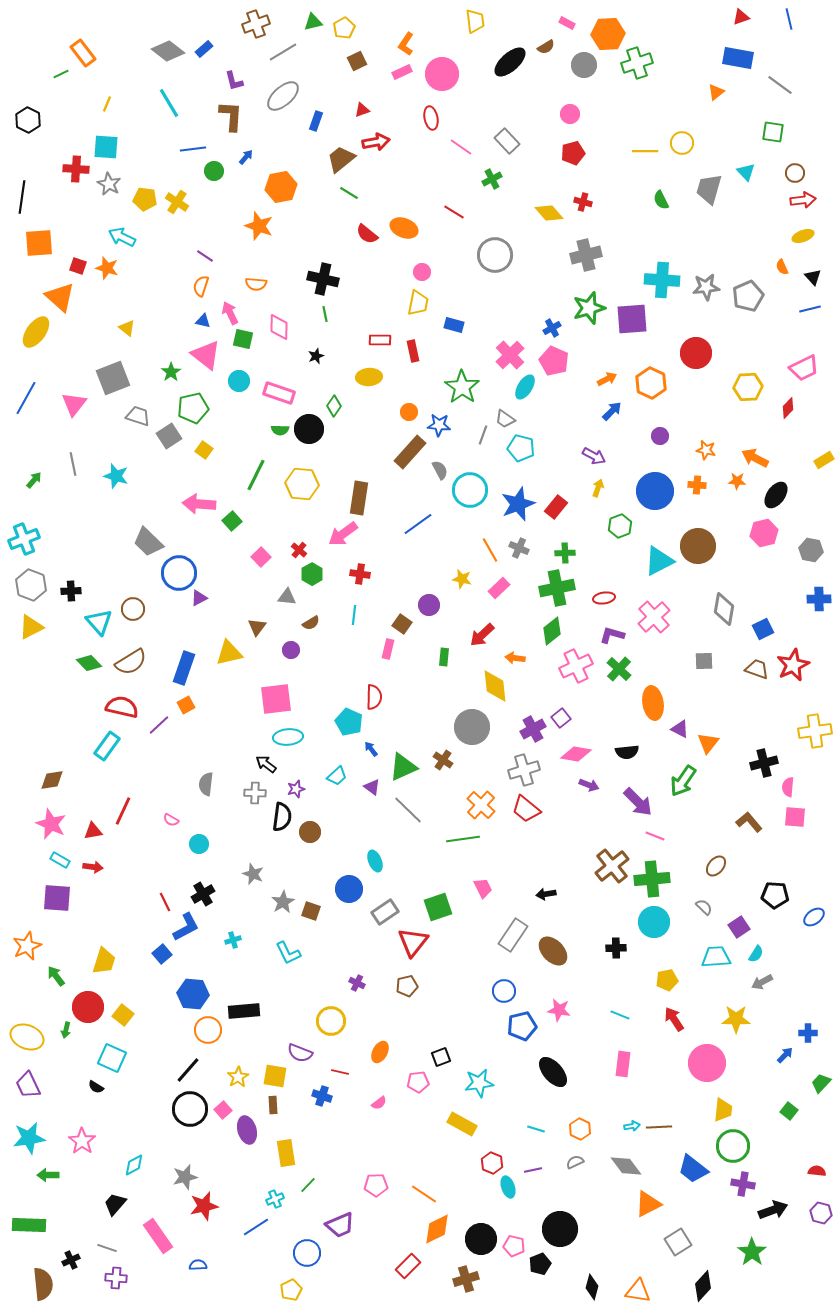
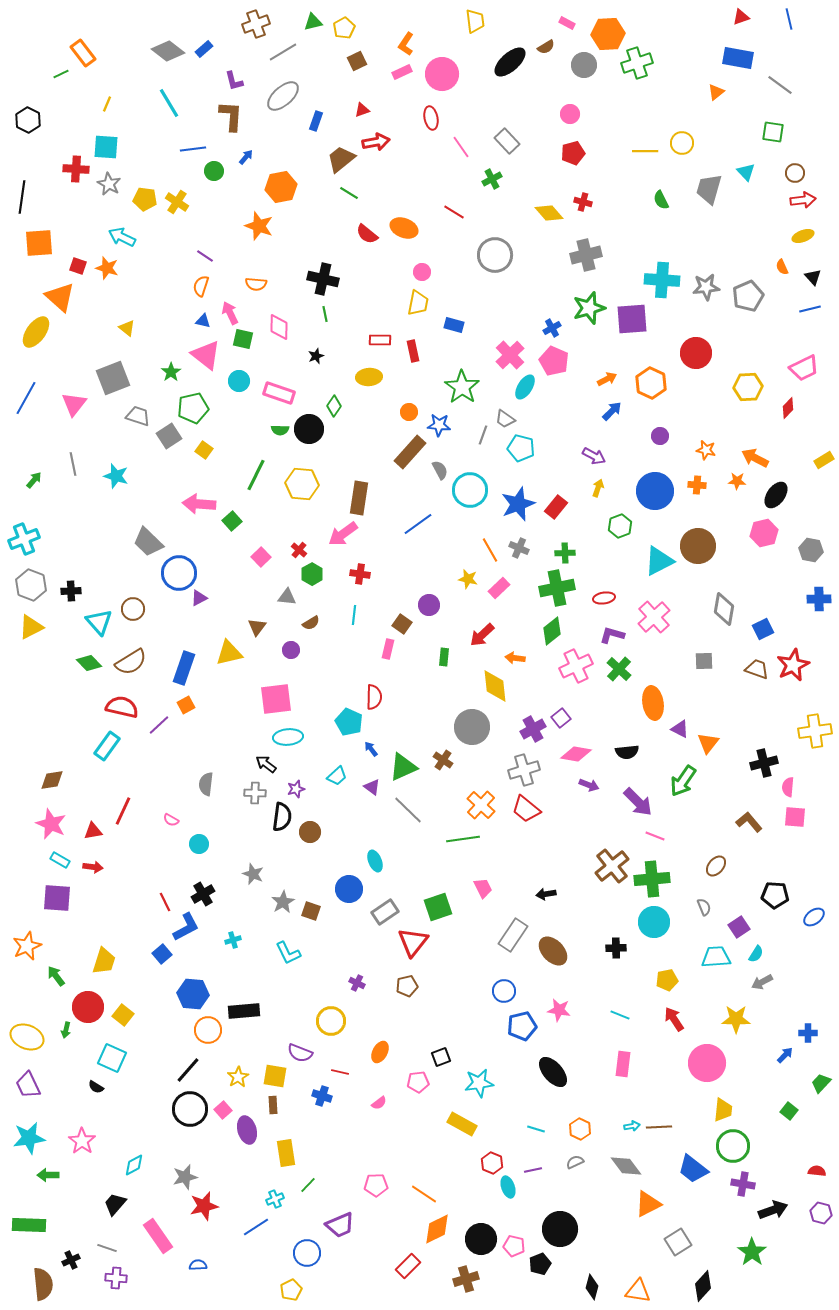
pink line at (461, 147): rotated 20 degrees clockwise
yellow star at (462, 579): moved 6 px right
gray semicircle at (704, 907): rotated 24 degrees clockwise
